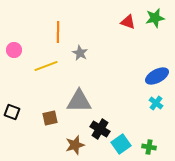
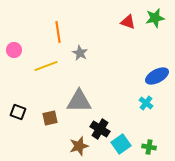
orange line: rotated 10 degrees counterclockwise
cyan cross: moved 10 px left
black square: moved 6 px right
brown star: moved 4 px right, 1 px down
